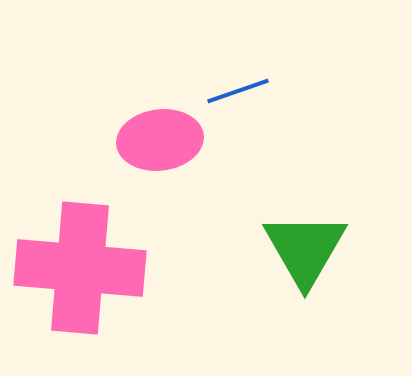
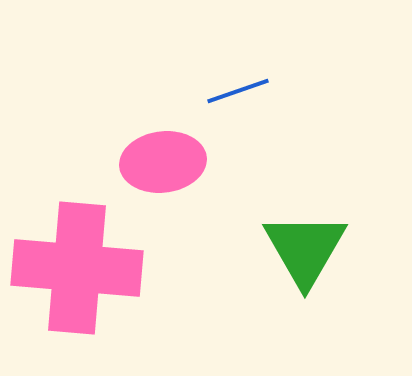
pink ellipse: moved 3 px right, 22 px down
pink cross: moved 3 px left
